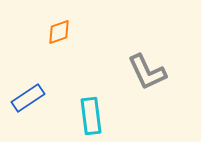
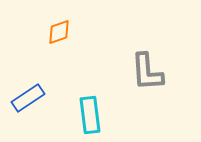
gray L-shape: rotated 21 degrees clockwise
cyan rectangle: moved 1 px left, 1 px up
